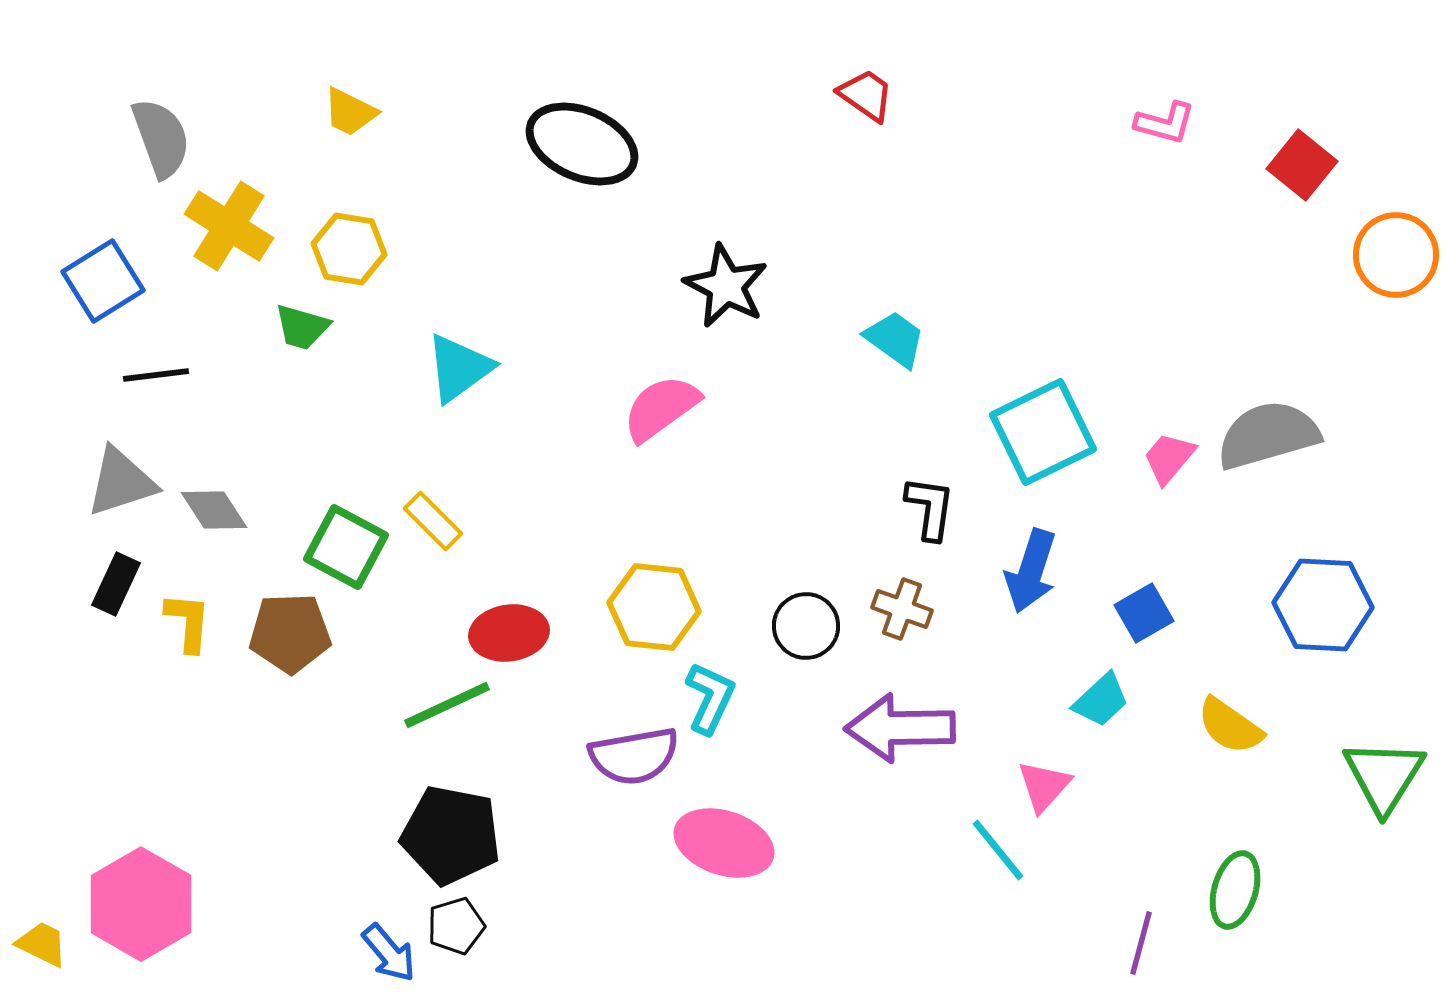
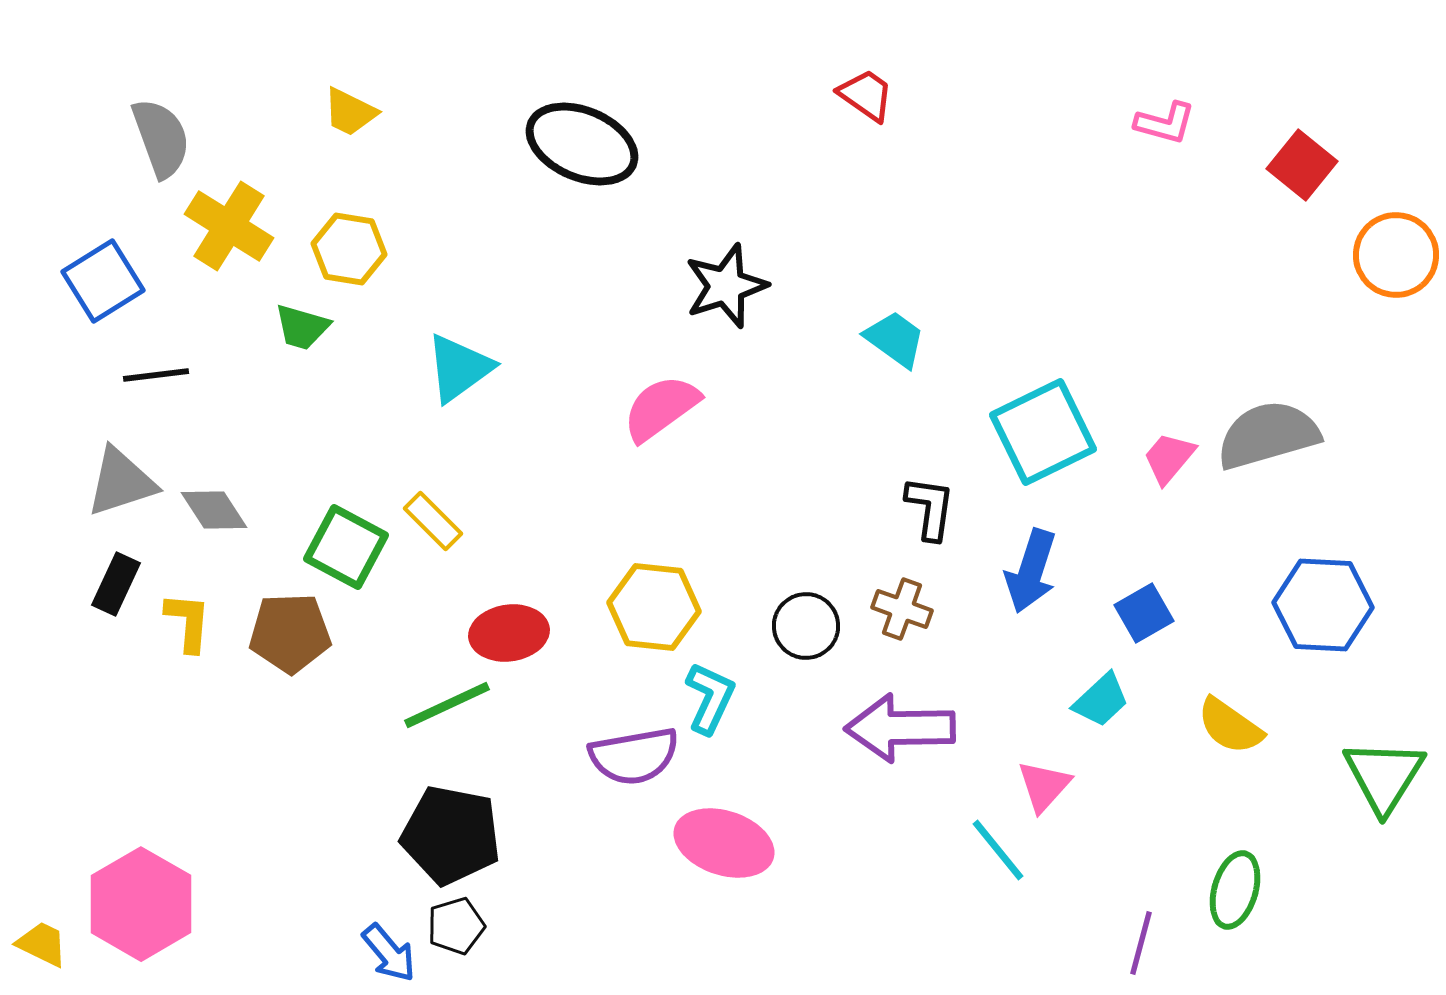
black star at (726, 286): rotated 26 degrees clockwise
